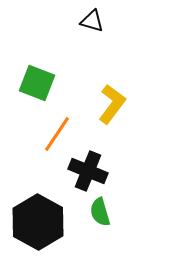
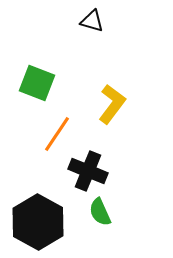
green semicircle: rotated 8 degrees counterclockwise
